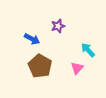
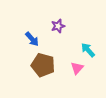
blue arrow: rotated 21 degrees clockwise
brown pentagon: moved 3 px right, 1 px up; rotated 15 degrees counterclockwise
